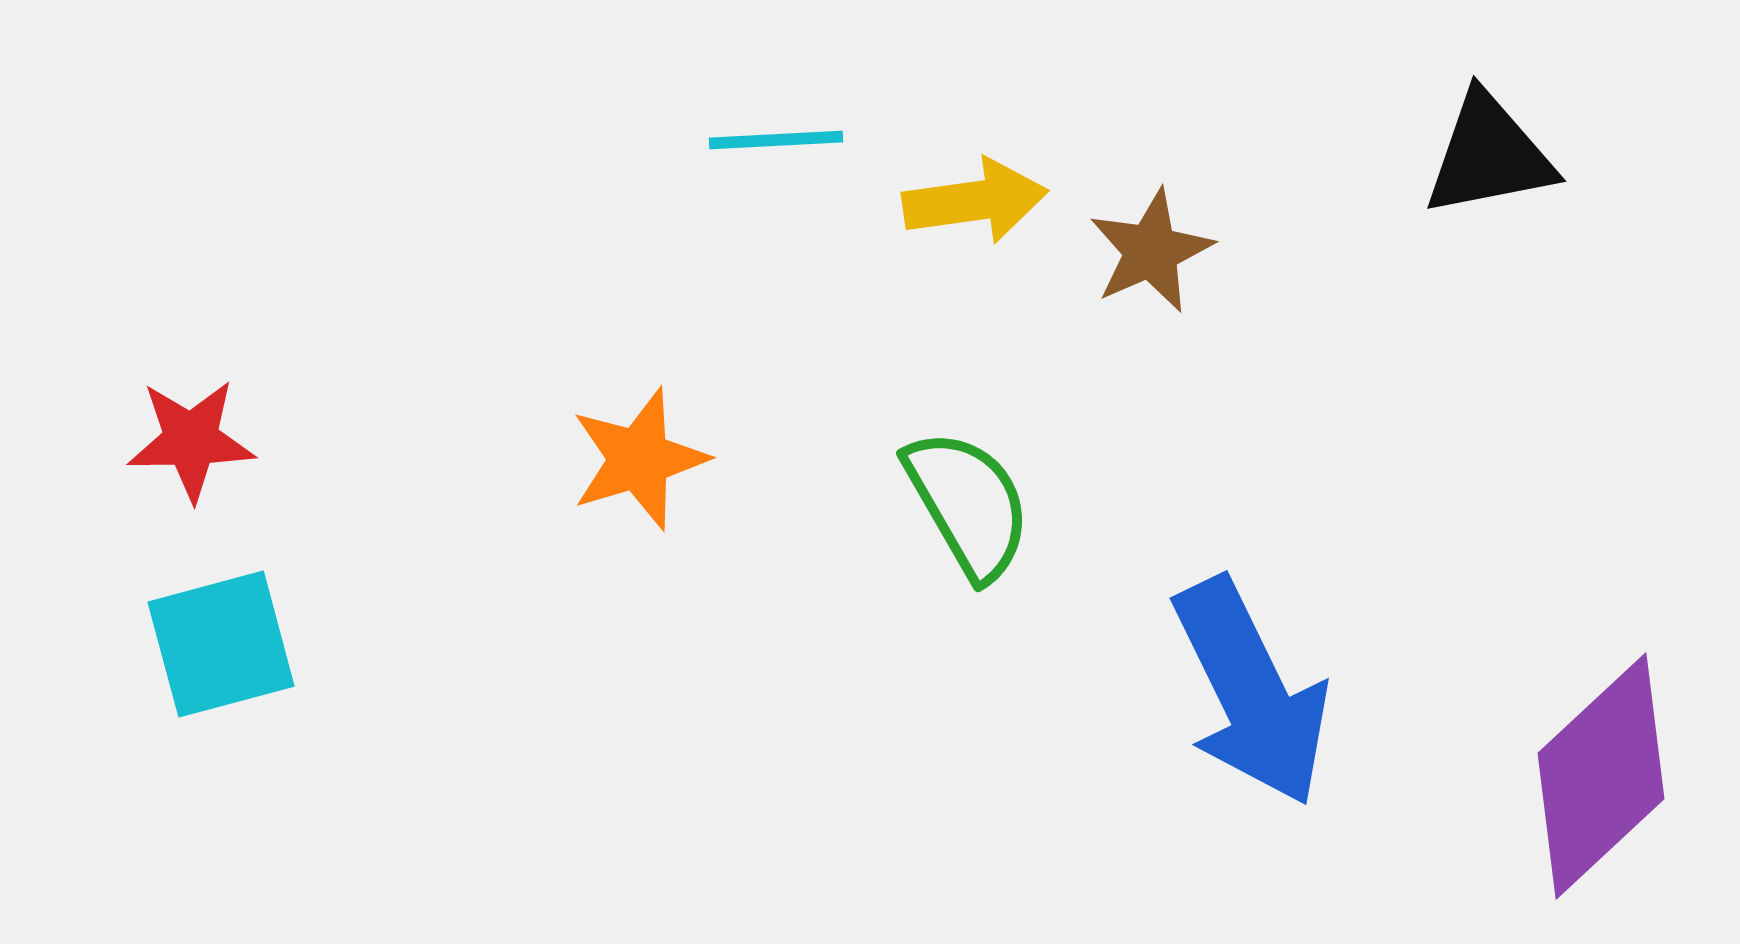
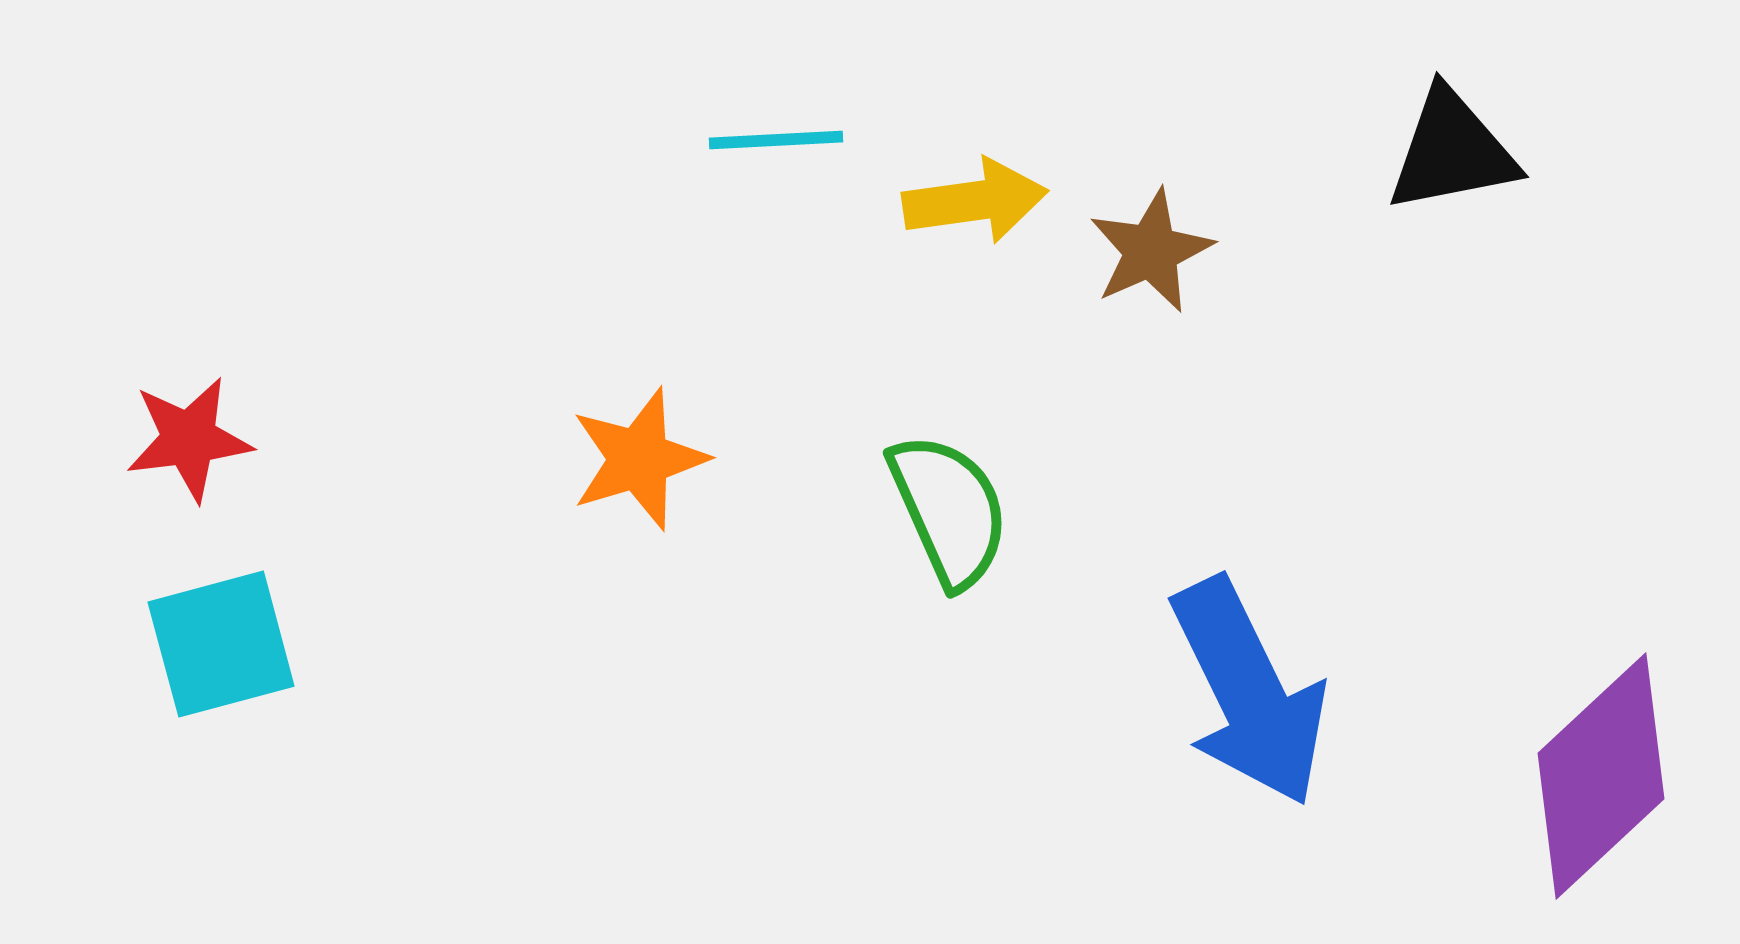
black triangle: moved 37 px left, 4 px up
red star: moved 2 px left, 1 px up; rotated 6 degrees counterclockwise
green semicircle: moved 19 px left, 6 px down; rotated 6 degrees clockwise
blue arrow: moved 2 px left
